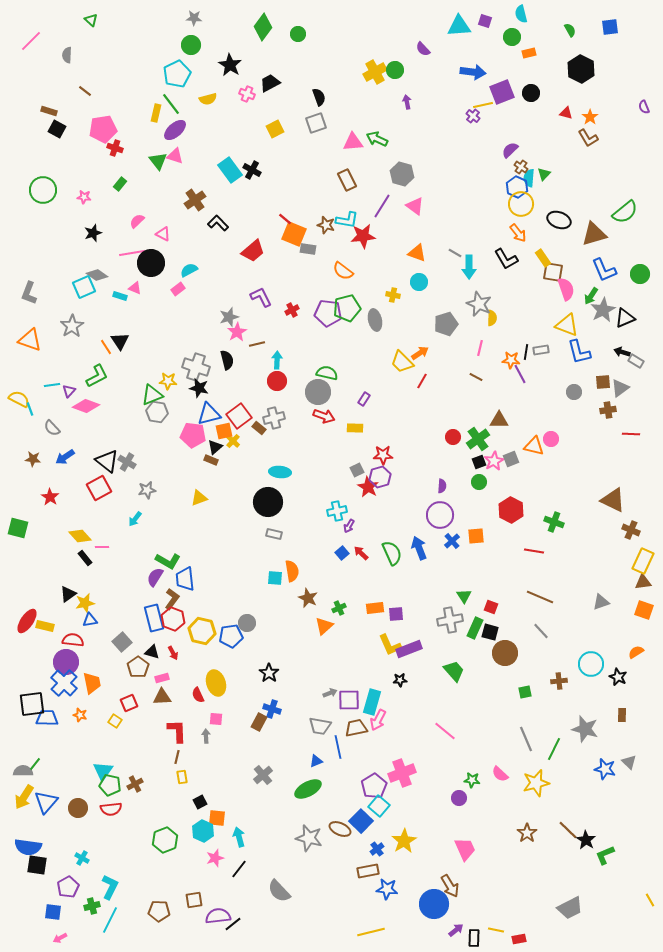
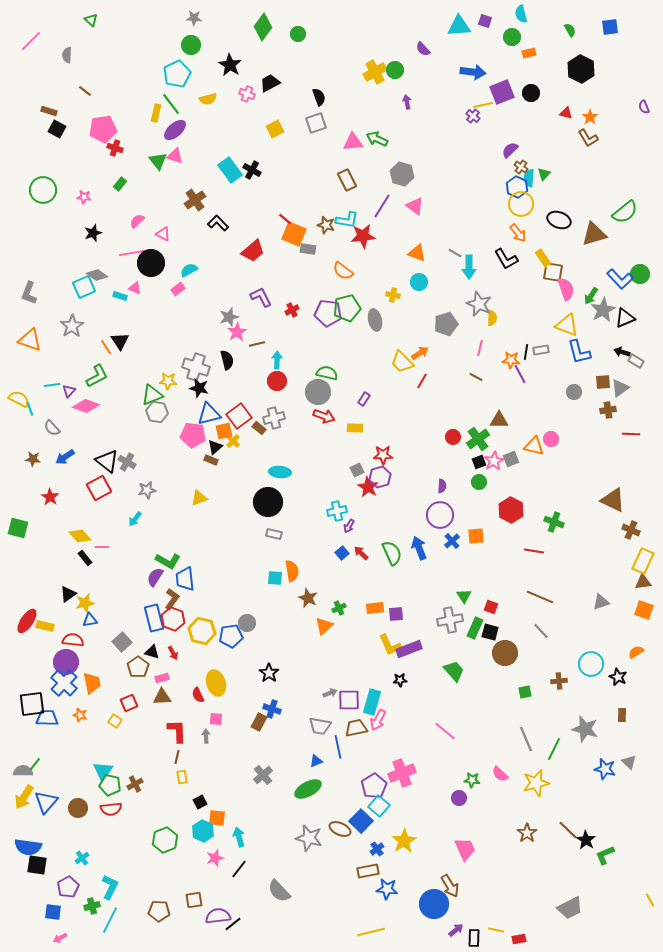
blue L-shape at (604, 270): moved 16 px right, 9 px down; rotated 20 degrees counterclockwise
cyan cross at (82, 858): rotated 24 degrees clockwise
